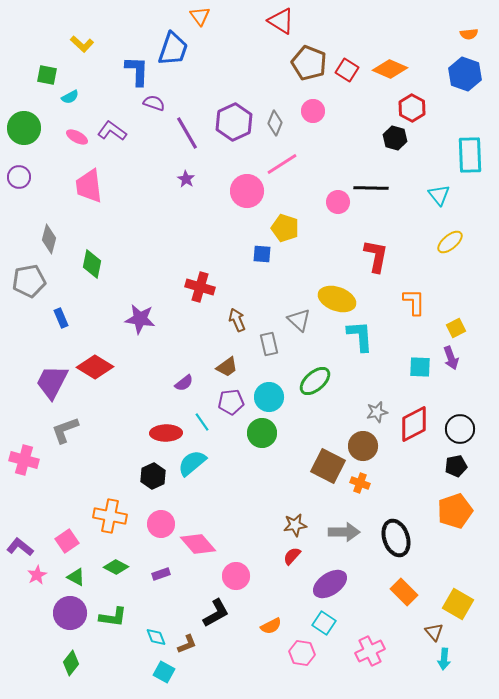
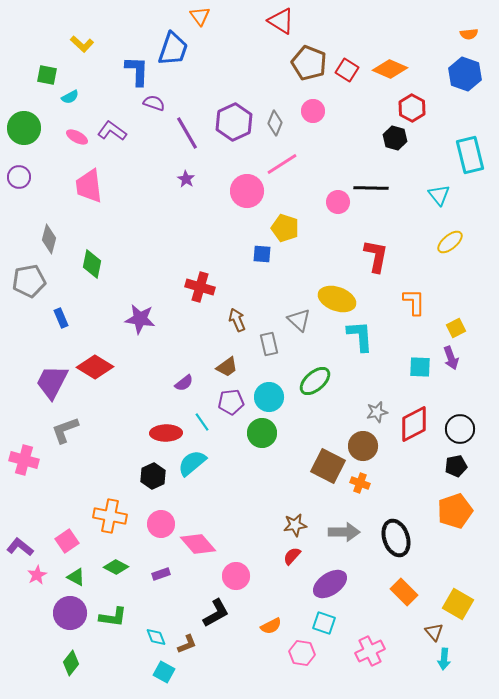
cyan rectangle at (470, 155): rotated 12 degrees counterclockwise
cyan square at (324, 623): rotated 15 degrees counterclockwise
